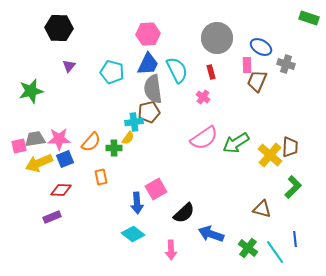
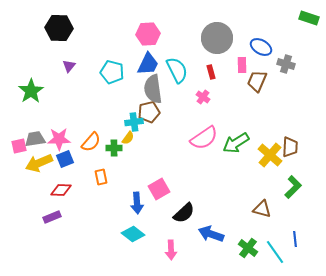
pink rectangle at (247, 65): moved 5 px left
green star at (31, 91): rotated 20 degrees counterclockwise
pink square at (156, 189): moved 3 px right
